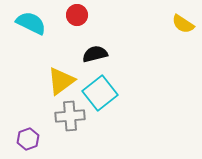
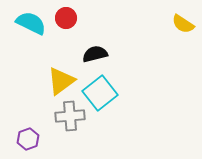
red circle: moved 11 px left, 3 px down
